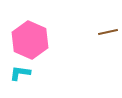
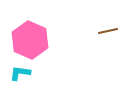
brown line: moved 1 px up
